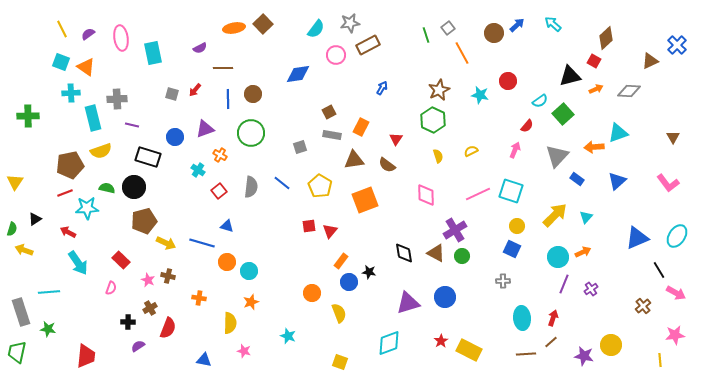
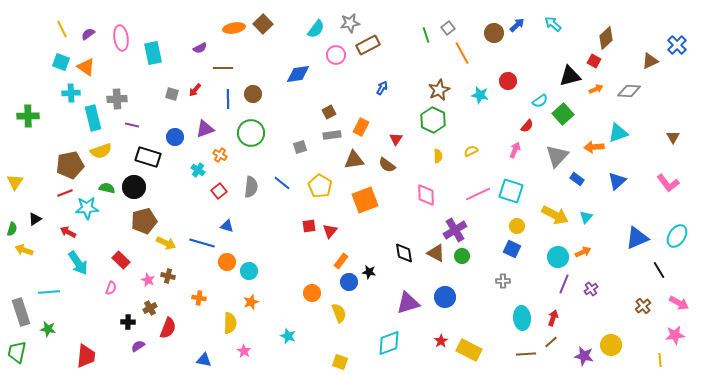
gray rectangle at (332, 135): rotated 18 degrees counterclockwise
yellow semicircle at (438, 156): rotated 16 degrees clockwise
yellow arrow at (555, 215): rotated 72 degrees clockwise
pink arrow at (676, 293): moved 3 px right, 10 px down
pink star at (244, 351): rotated 16 degrees clockwise
